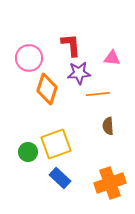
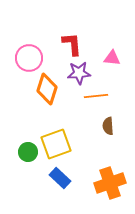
red L-shape: moved 1 px right, 1 px up
orange line: moved 2 px left, 2 px down
